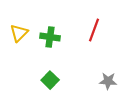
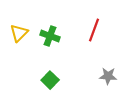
green cross: moved 1 px up; rotated 12 degrees clockwise
gray star: moved 5 px up
